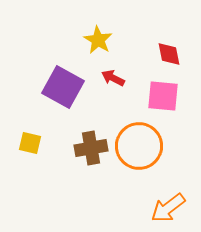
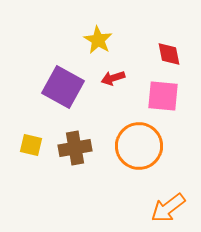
red arrow: rotated 45 degrees counterclockwise
yellow square: moved 1 px right, 2 px down
brown cross: moved 16 px left
